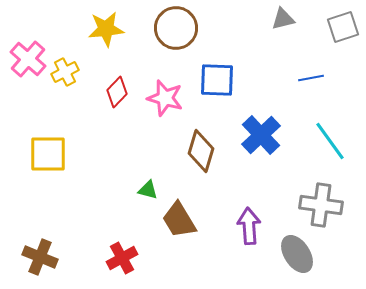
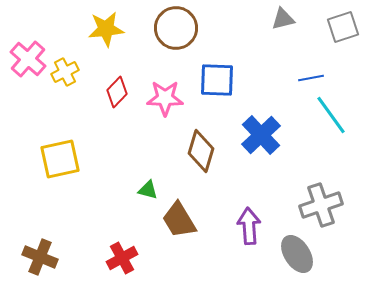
pink star: rotated 15 degrees counterclockwise
cyan line: moved 1 px right, 26 px up
yellow square: moved 12 px right, 5 px down; rotated 12 degrees counterclockwise
gray cross: rotated 27 degrees counterclockwise
